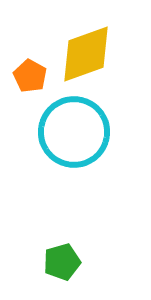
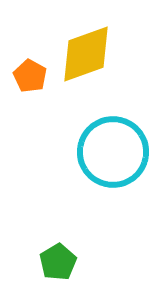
cyan circle: moved 39 px right, 20 px down
green pentagon: moved 4 px left; rotated 15 degrees counterclockwise
